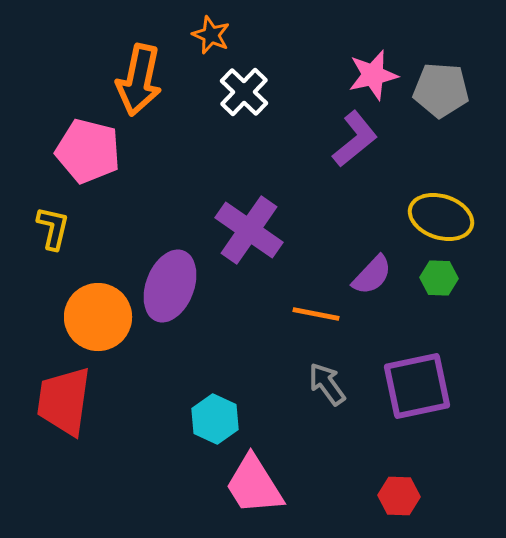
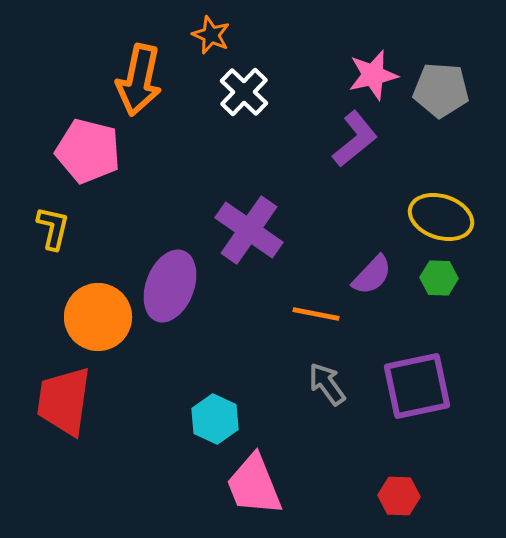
pink trapezoid: rotated 10 degrees clockwise
